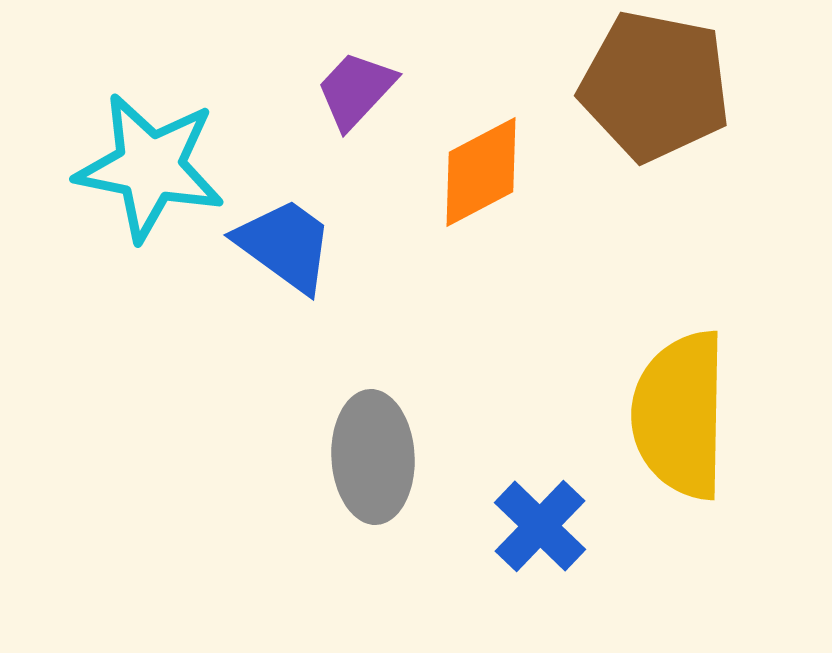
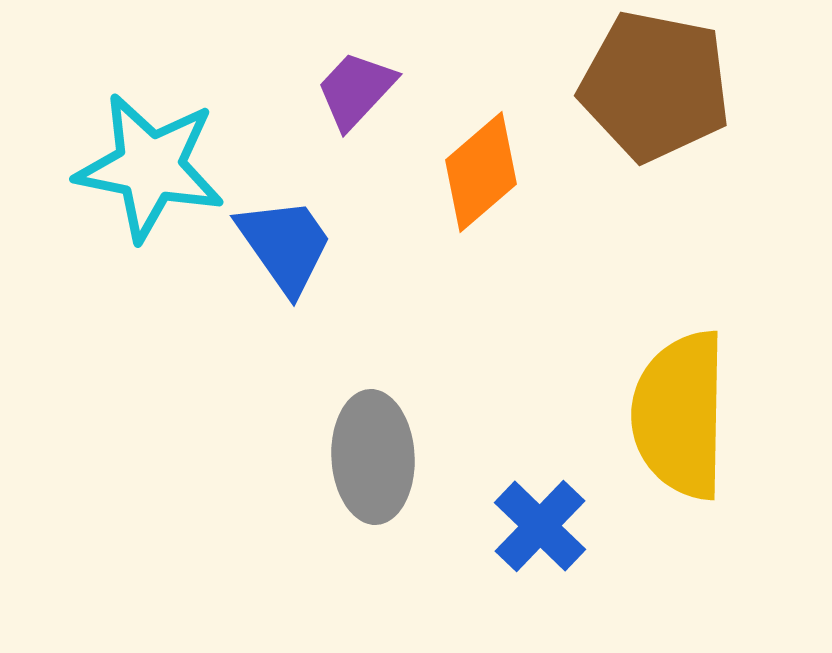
orange diamond: rotated 13 degrees counterclockwise
blue trapezoid: rotated 19 degrees clockwise
